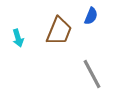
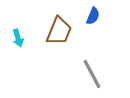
blue semicircle: moved 2 px right
